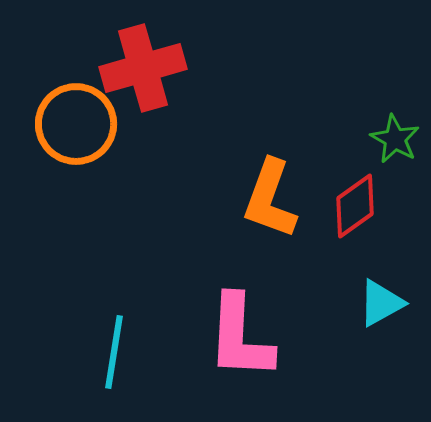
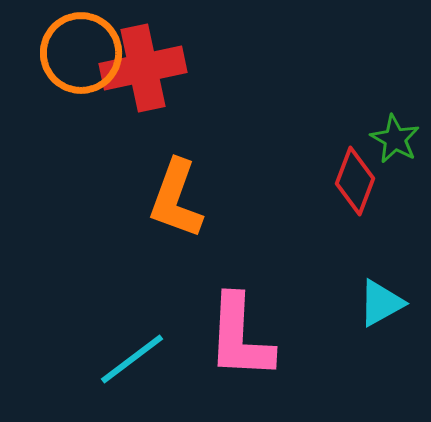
red cross: rotated 4 degrees clockwise
orange circle: moved 5 px right, 71 px up
orange L-shape: moved 94 px left
red diamond: moved 25 px up; rotated 34 degrees counterclockwise
cyan line: moved 18 px right, 7 px down; rotated 44 degrees clockwise
